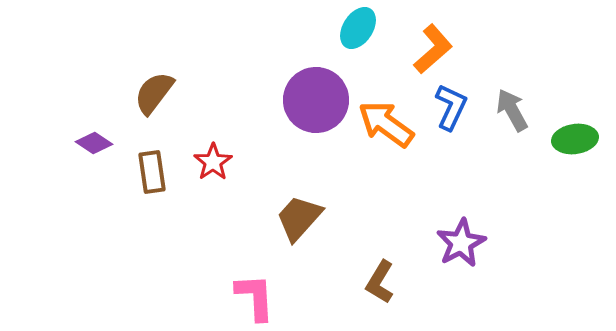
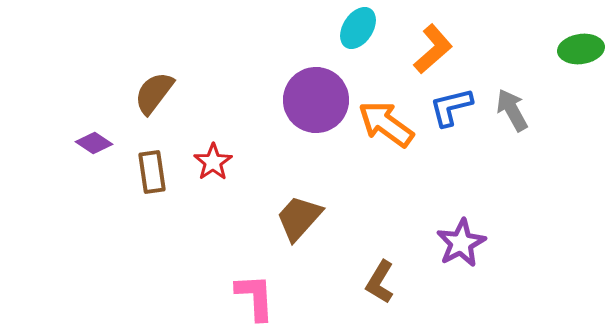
blue L-shape: rotated 129 degrees counterclockwise
green ellipse: moved 6 px right, 90 px up
